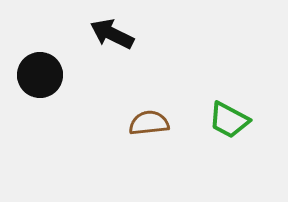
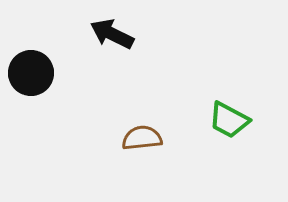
black circle: moved 9 px left, 2 px up
brown semicircle: moved 7 px left, 15 px down
